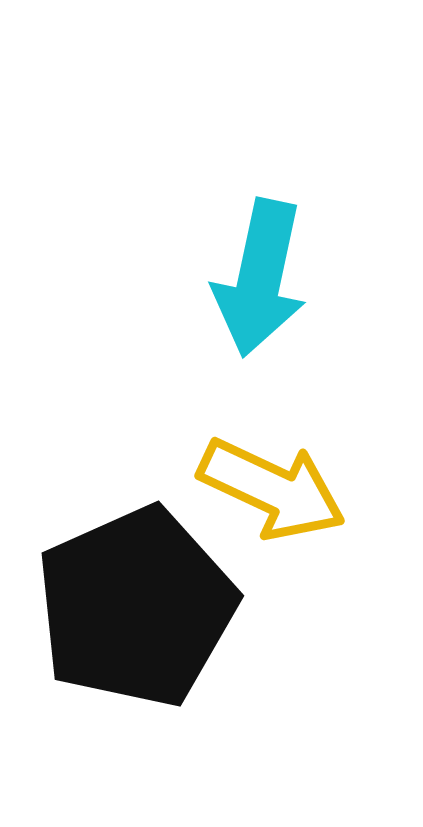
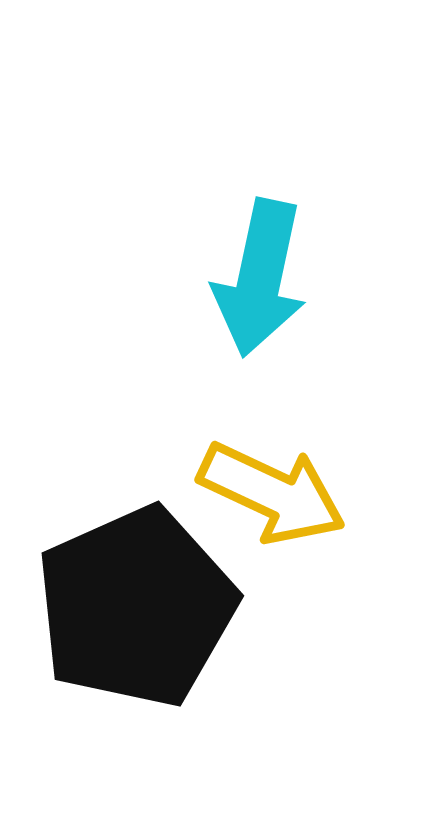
yellow arrow: moved 4 px down
